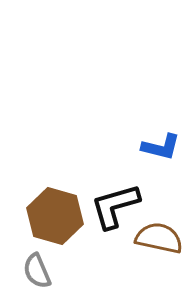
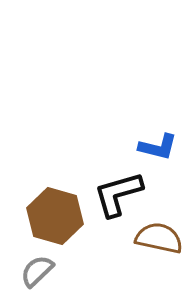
blue L-shape: moved 3 px left
black L-shape: moved 3 px right, 12 px up
gray semicircle: rotated 69 degrees clockwise
